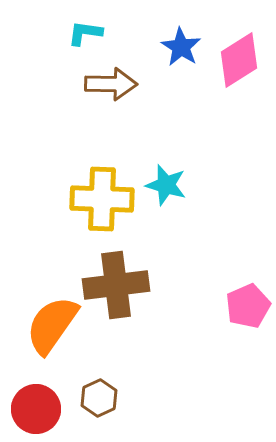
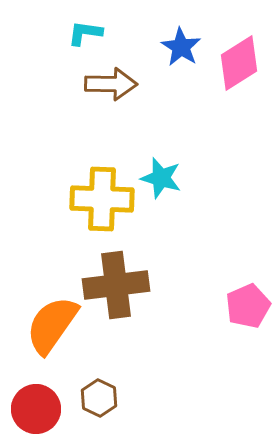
pink diamond: moved 3 px down
cyan star: moved 5 px left, 7 px up
brown hexagon: rotated 9 degrees counterclockwise
